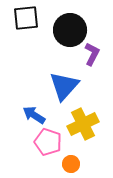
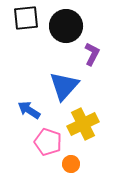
black circle: moved 4 px left, 4 px up
blue arrow: moved 5 px left, 5 px up
